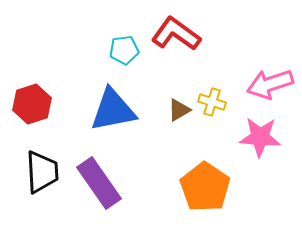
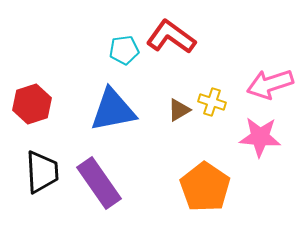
red L-shape: moved 5 px left, 3 px down
